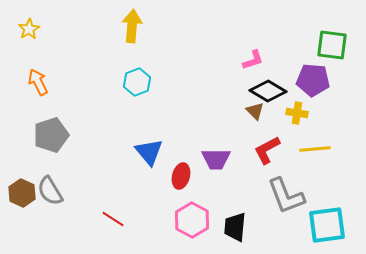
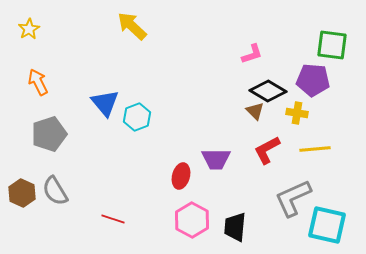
yellow arrow: rotated 52 degrees counterclockwise
pink L-shape: moved 1 px left, 6 px up
cyan hexagon: moved 35 px down
gray pentagon: moved 2 px left, 1 px up
blue triangle: moved 44 px left, 49 px up
gray semicircle: moved 5 px right
gray L-shape: moved 7 px right, 2 px down; rotated 87 degrees clockwise
red line: rotated 15 degrees counterclockwise
cyan square: rotated 21 degrees clockwise
